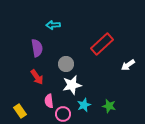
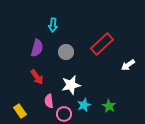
cyan arrow: rotated 80 degrees counterclockwise
purple semicircle: rotated 24 degrees clockwise
gray circle: moved 12 px up
white star: moved 1 px left
green star: rotated 16 degrees clockwise
pink circle: moved 1 px right
